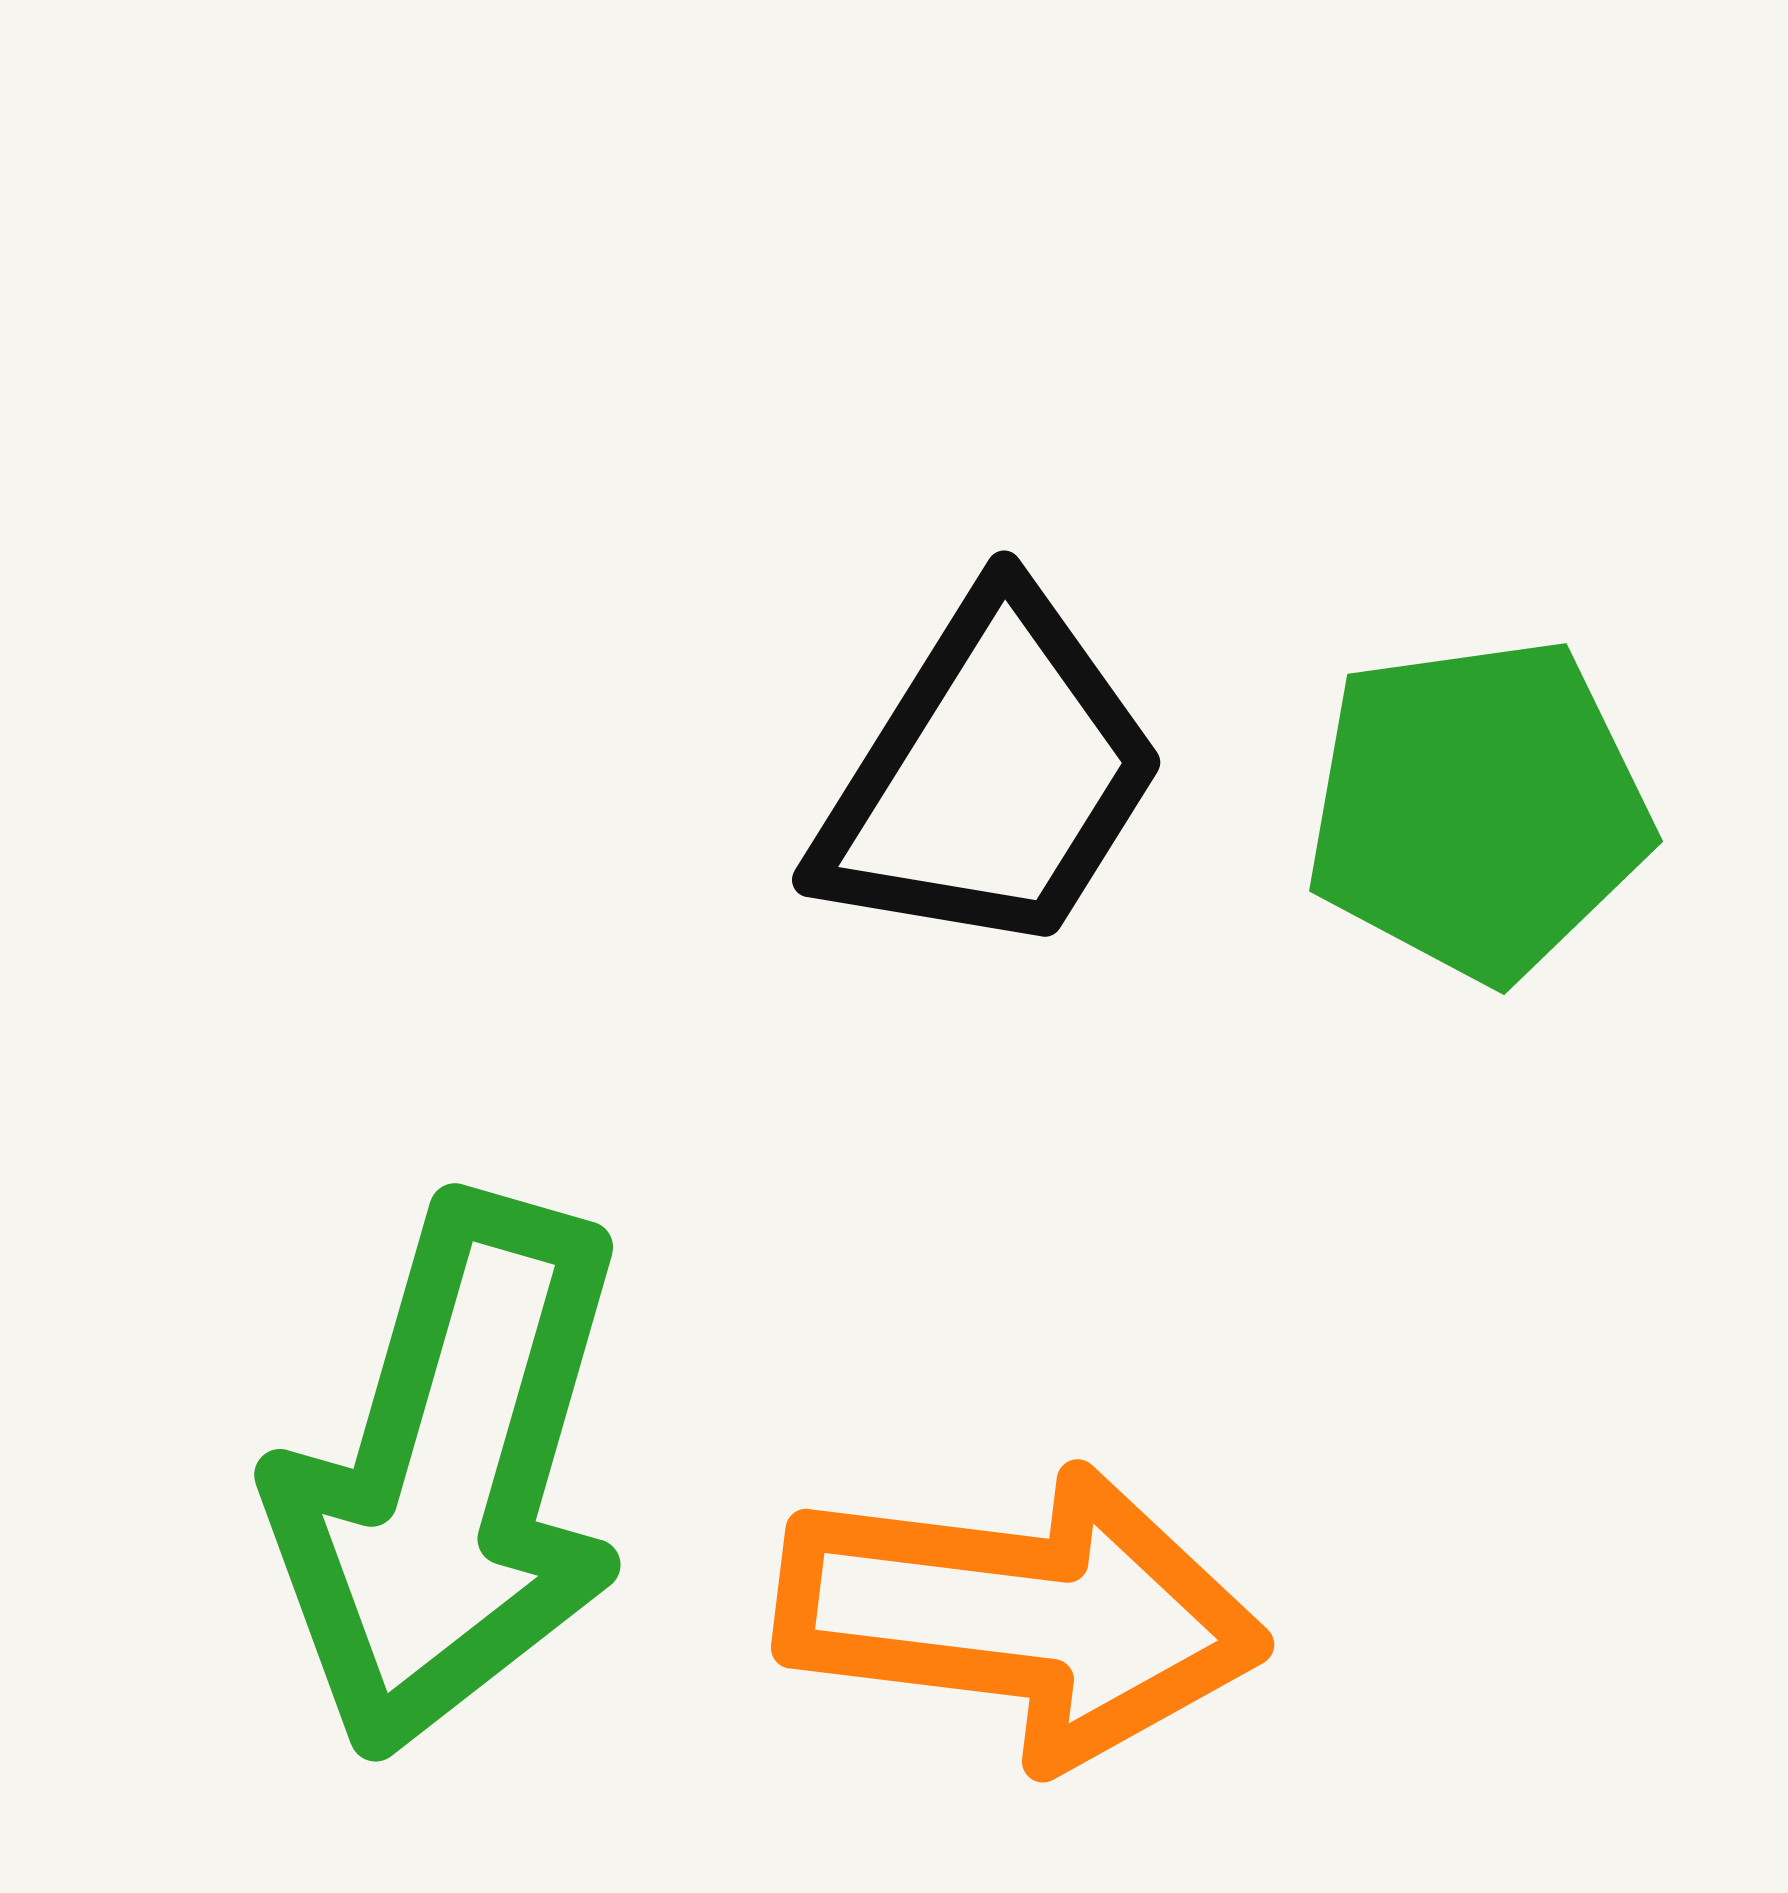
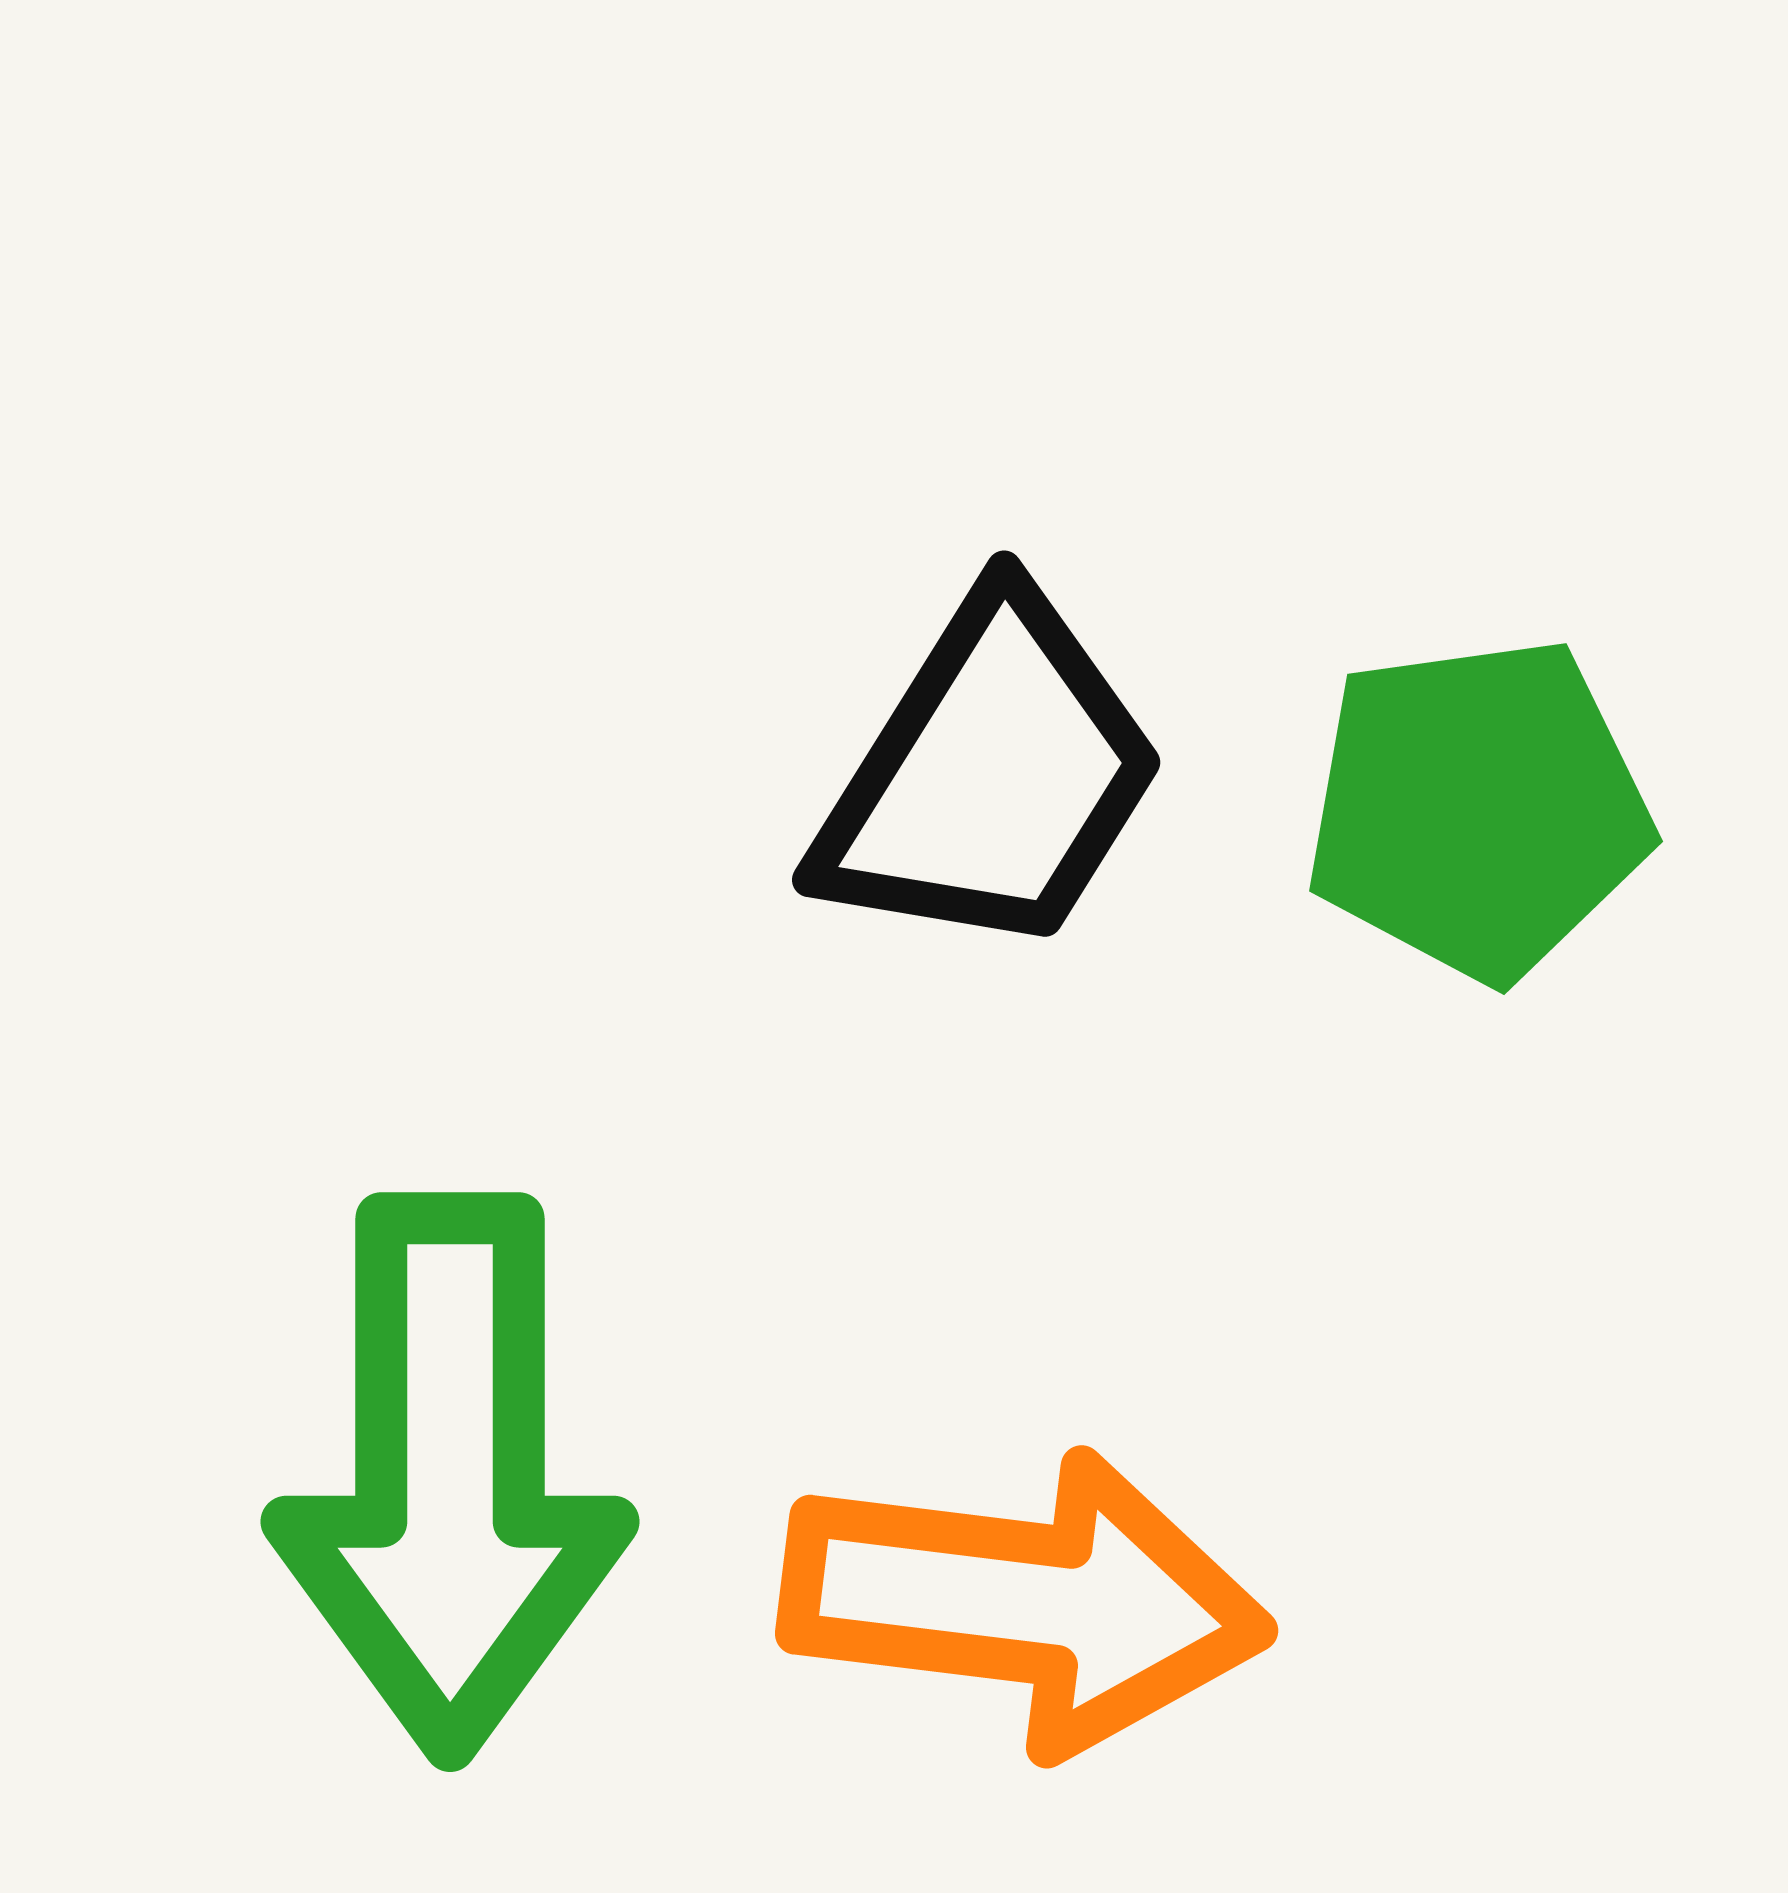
green arrow: rotated 16 degrees counterclockwise
orange arrow: moved 4 px right, 14 px up
